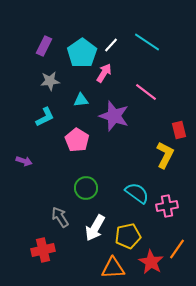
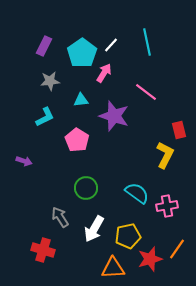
cyan line: rotated 44 degrees clockwise
white arrow: moved 1 px left, 1 px down
red cross: rotated 30 degrees clockwise
red star: moved 1 px left, 3 px up; rotated 25 degrees clockwise
